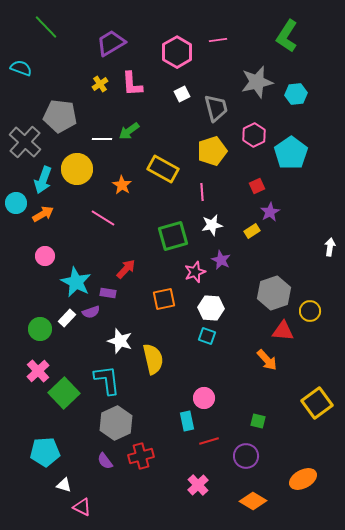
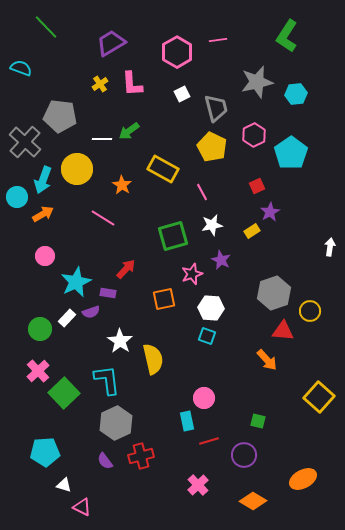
yellow pentagon at (212, 151): moved 4 px up; rotated 28 degrees counterclockwise
pink line at (202, 192): rotated 24 degrees counterclockwise
cyan circle at (16, 203): moved 1 px right, 6 px up
pink star at (195, 272): moved 3 px left, 2 px down
cyan star at (76, 282): rotated 20 degrees clockwise
white star at (120, 341): rotated 15 degrees clockwise
yellow square at (317, 403): moved 2 px right, 6 px up; rotated 12 degrees counterclockwise
purple circle at (246, 456): moved 2 px left, 1 px up
